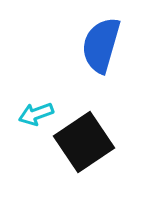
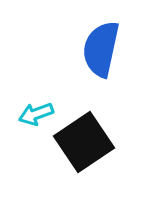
blue semicircle: moved 4 px down; rotated 4 degrees counterclockwise
